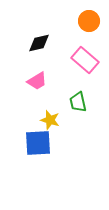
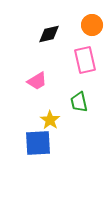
orange circle: moved 3 px right, 4 px down
black diamond: moved 10 px right, 9 px up
pink rectangle: rotated 36 degrees clockwise
green trapezoid: moved 1 px right
yellow star: rotated 18 degrees clockwise
